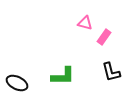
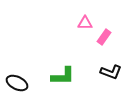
pink triangle: rotated 14 degrees counterclockwise
black L-shape: rotated 55 degrees counterclockwise
